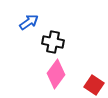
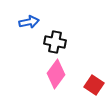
blue arrow: rotated 24 degrees clockwise
black cross: moved 2 px right
